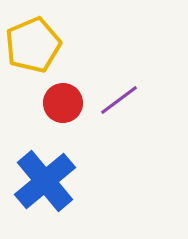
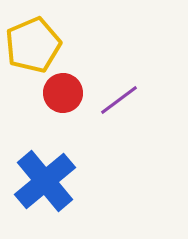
red circle: moved 10 px up
